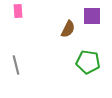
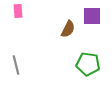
green pentagon: moved 2 px down
